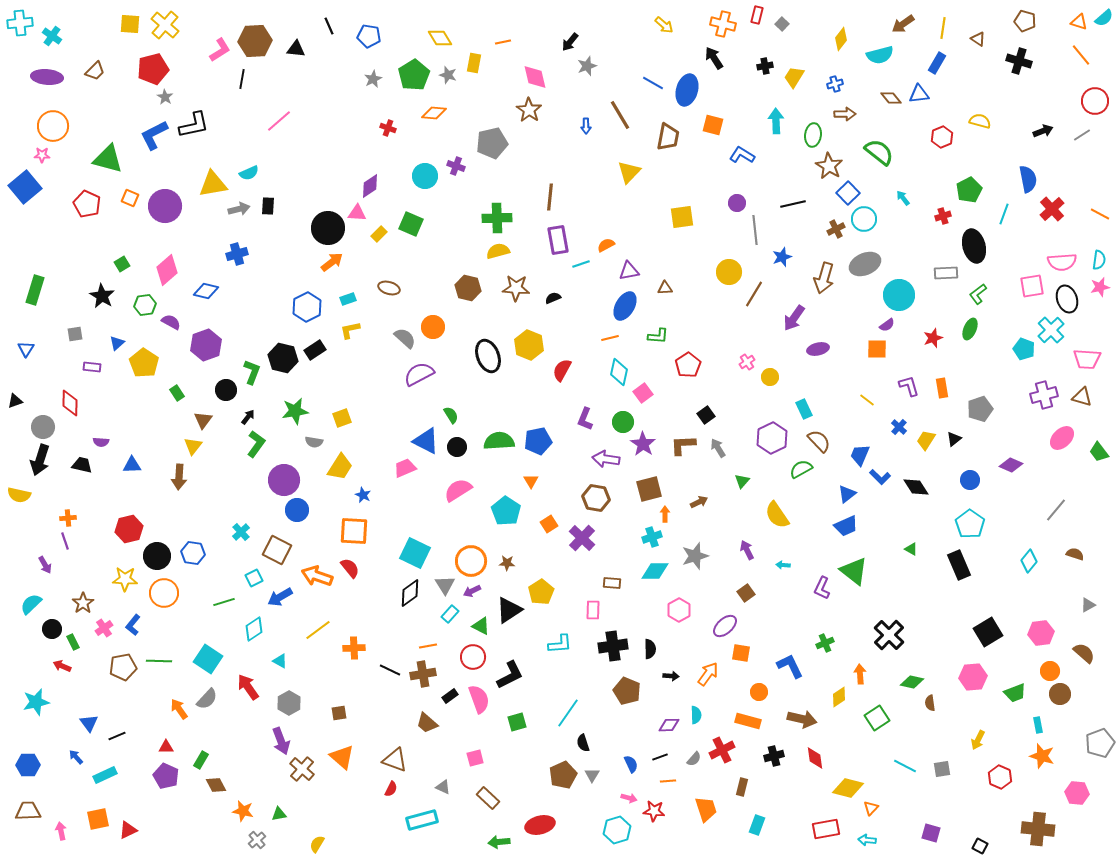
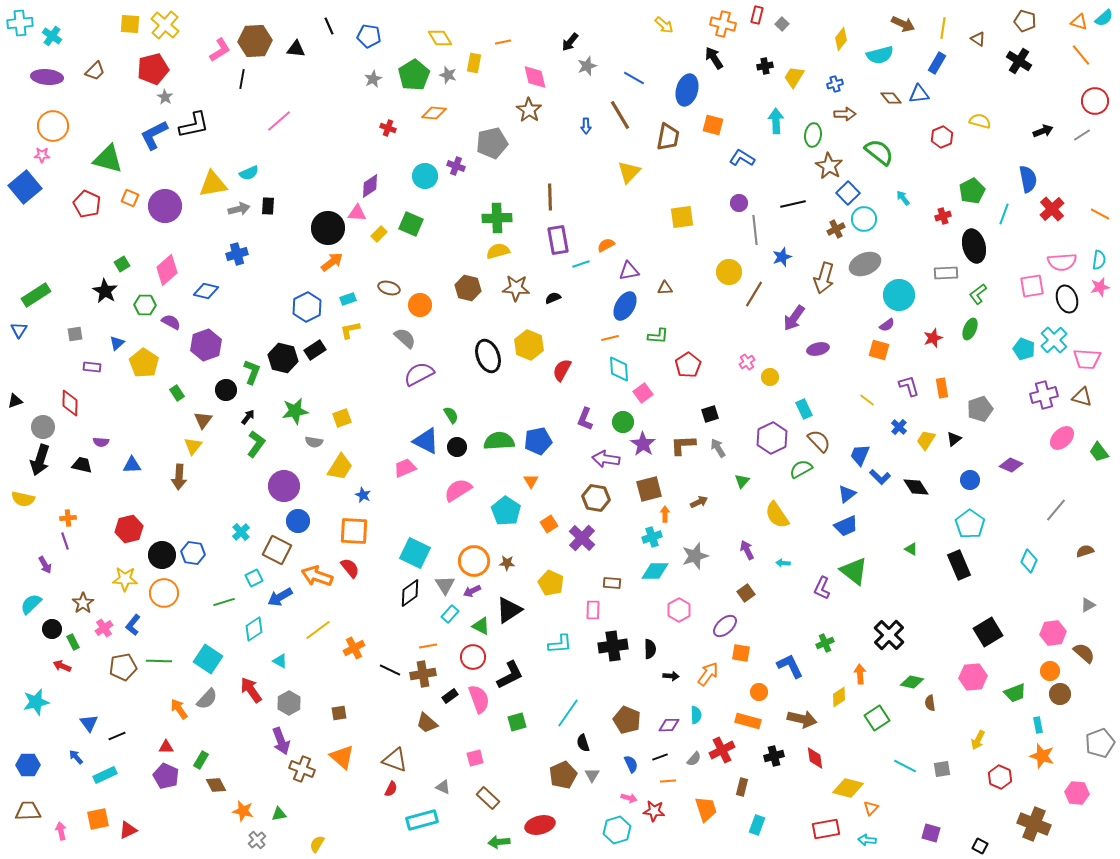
brown arrow at (903, 24): rotated 120 degrees counterclockwise
black cross at (1019, 61): rotated 15 degrees clockwise
blue line at (653, 83): moved 19 px left, 5 px up
blue L-shape at (742, 155): moved 3 px down
green pentagon at (969, 190): moved 3 px right, 1 px down
brown line at (550, 197): rotated 8 degrees counterclockwise
purple circle at (737, 203): moved 2 px right
green rectangle at (35, 290): moved 1 px right, 5 px down; rotated 40 degrees clockwise
black star at (102, 296): moved 3 px right, 5 px up
green hexagon at (145, 305): rotated 10 degrees clockwise
orange circle at (433, 327): moved 13 px left, 22 px up
cyan cross at (1051, 330): moved 3 px right, 10 px down
blue triangle at (26, 349): moved 7 px left, 19 px up
orange square at (877, 349): moved 2 px right, 1 px down; rotated 15 degrees clockwise
cyan diamond at (619, 372): moved 3 px up; rotated 16 degrees counterclockwise
black square at (706, 415): moved 4 px right, 1 px up; rotated 18 degrees clockwise
purple circle at (284, 480): moved 6 px down
yellow semicircle at (19, 495): moved 4 px right, 4 px down
blue circle at (297, 510): moved 1 px right, 11 px down
brown semicircle at (1075, 554): moved 10 px right, 3 px up; rotated 36 degrees counterclockwise
black circle at (157, 556): moved 5 px right, 1 px up
orange circle at (471, 561): moved 3 px right
cyan diamond at (1029, 561): rotated 15 degrees counterclockwise
cyan arrow at (783, 565): moved 2 px up
yellow pentagon at (541, 592): moved 10 px right, 9 px up; rotated 15 degrees counterclockwise
pink hexagon at (1041, 633): moved 12 px right
orange cross at (354, 648): rotated 25 degrees counterclockwise
red arrow at (248, 687): moved 3 px right, 3 px down
brown pentagon at (627, 691): moved 29 px down
brown cross at (302, 769): rotated 20 degrees counterclockwise
brown cross at (1038, 829): moved 4 px left, 5 px up; rotated 16 degrees clockwise
